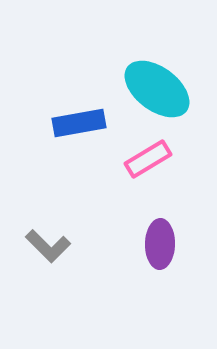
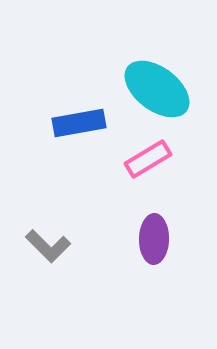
purple ellipse: moved 6 px left, 5 px up
